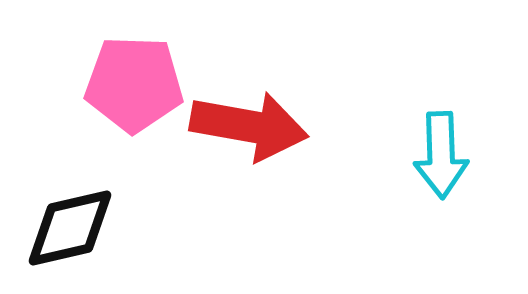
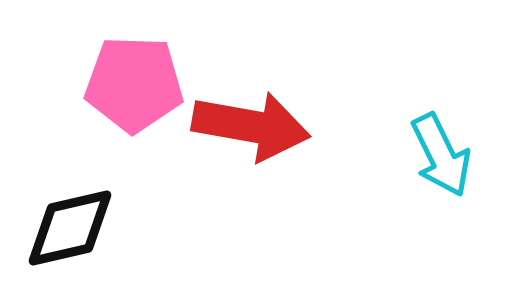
red arrow: moved 2 px right
cyan arrow: rotated 24 degrees counterclockwise
